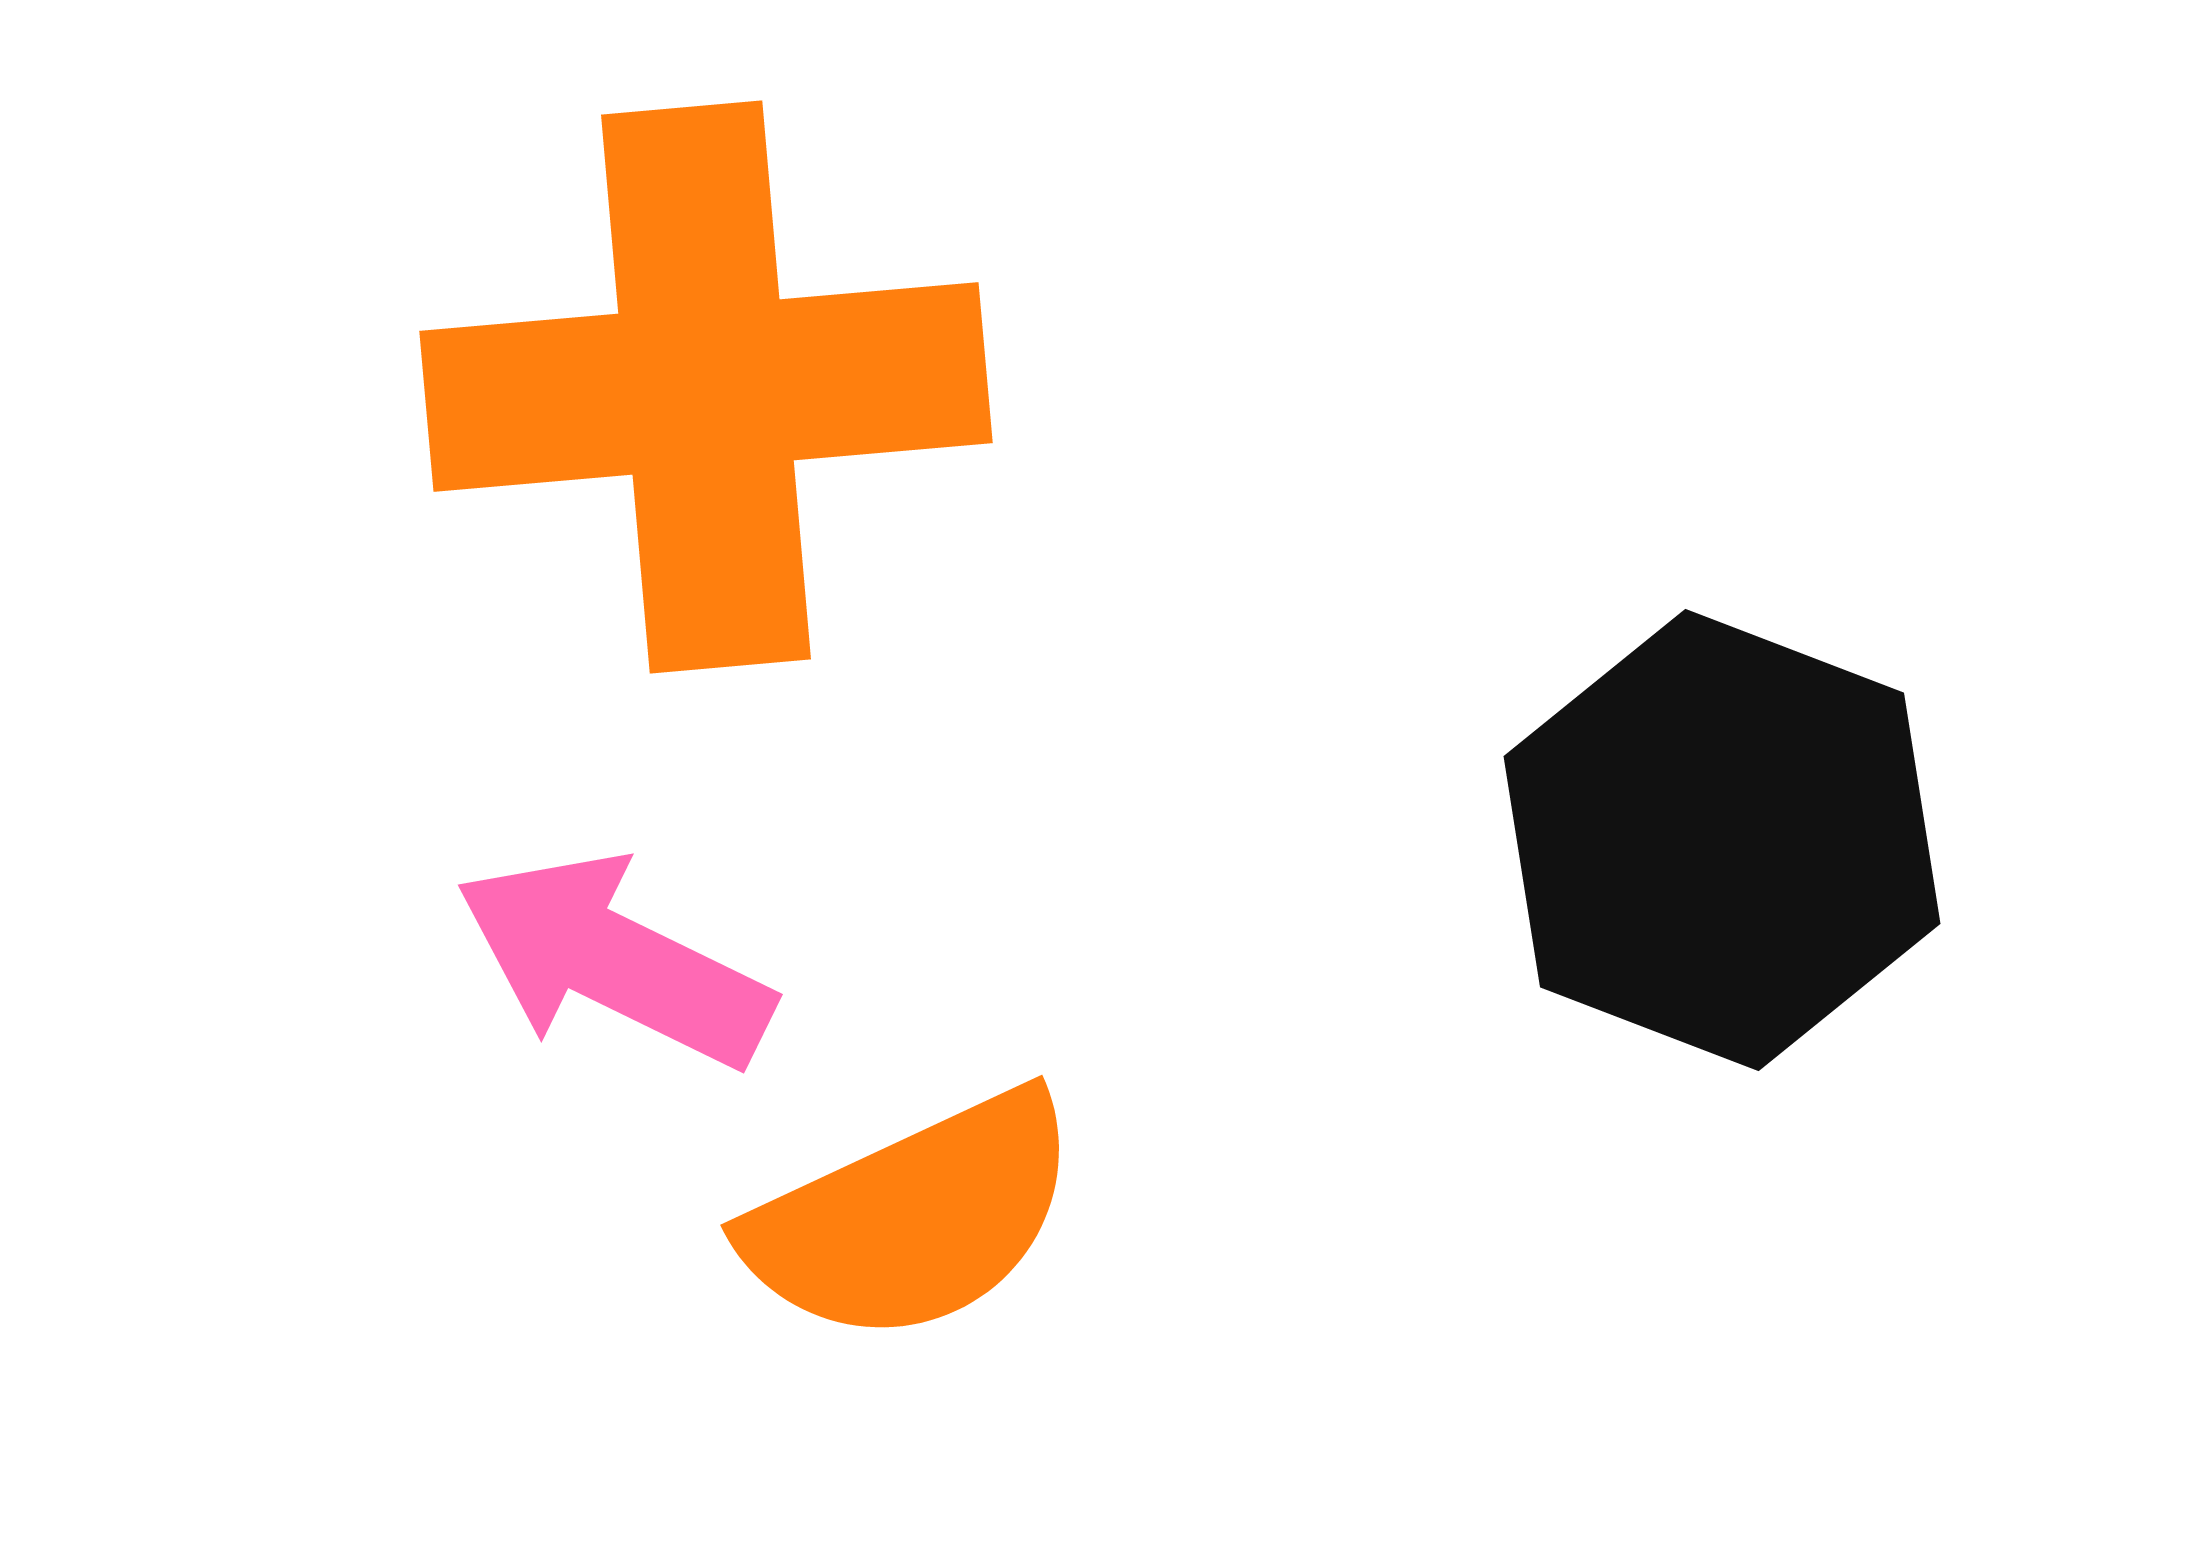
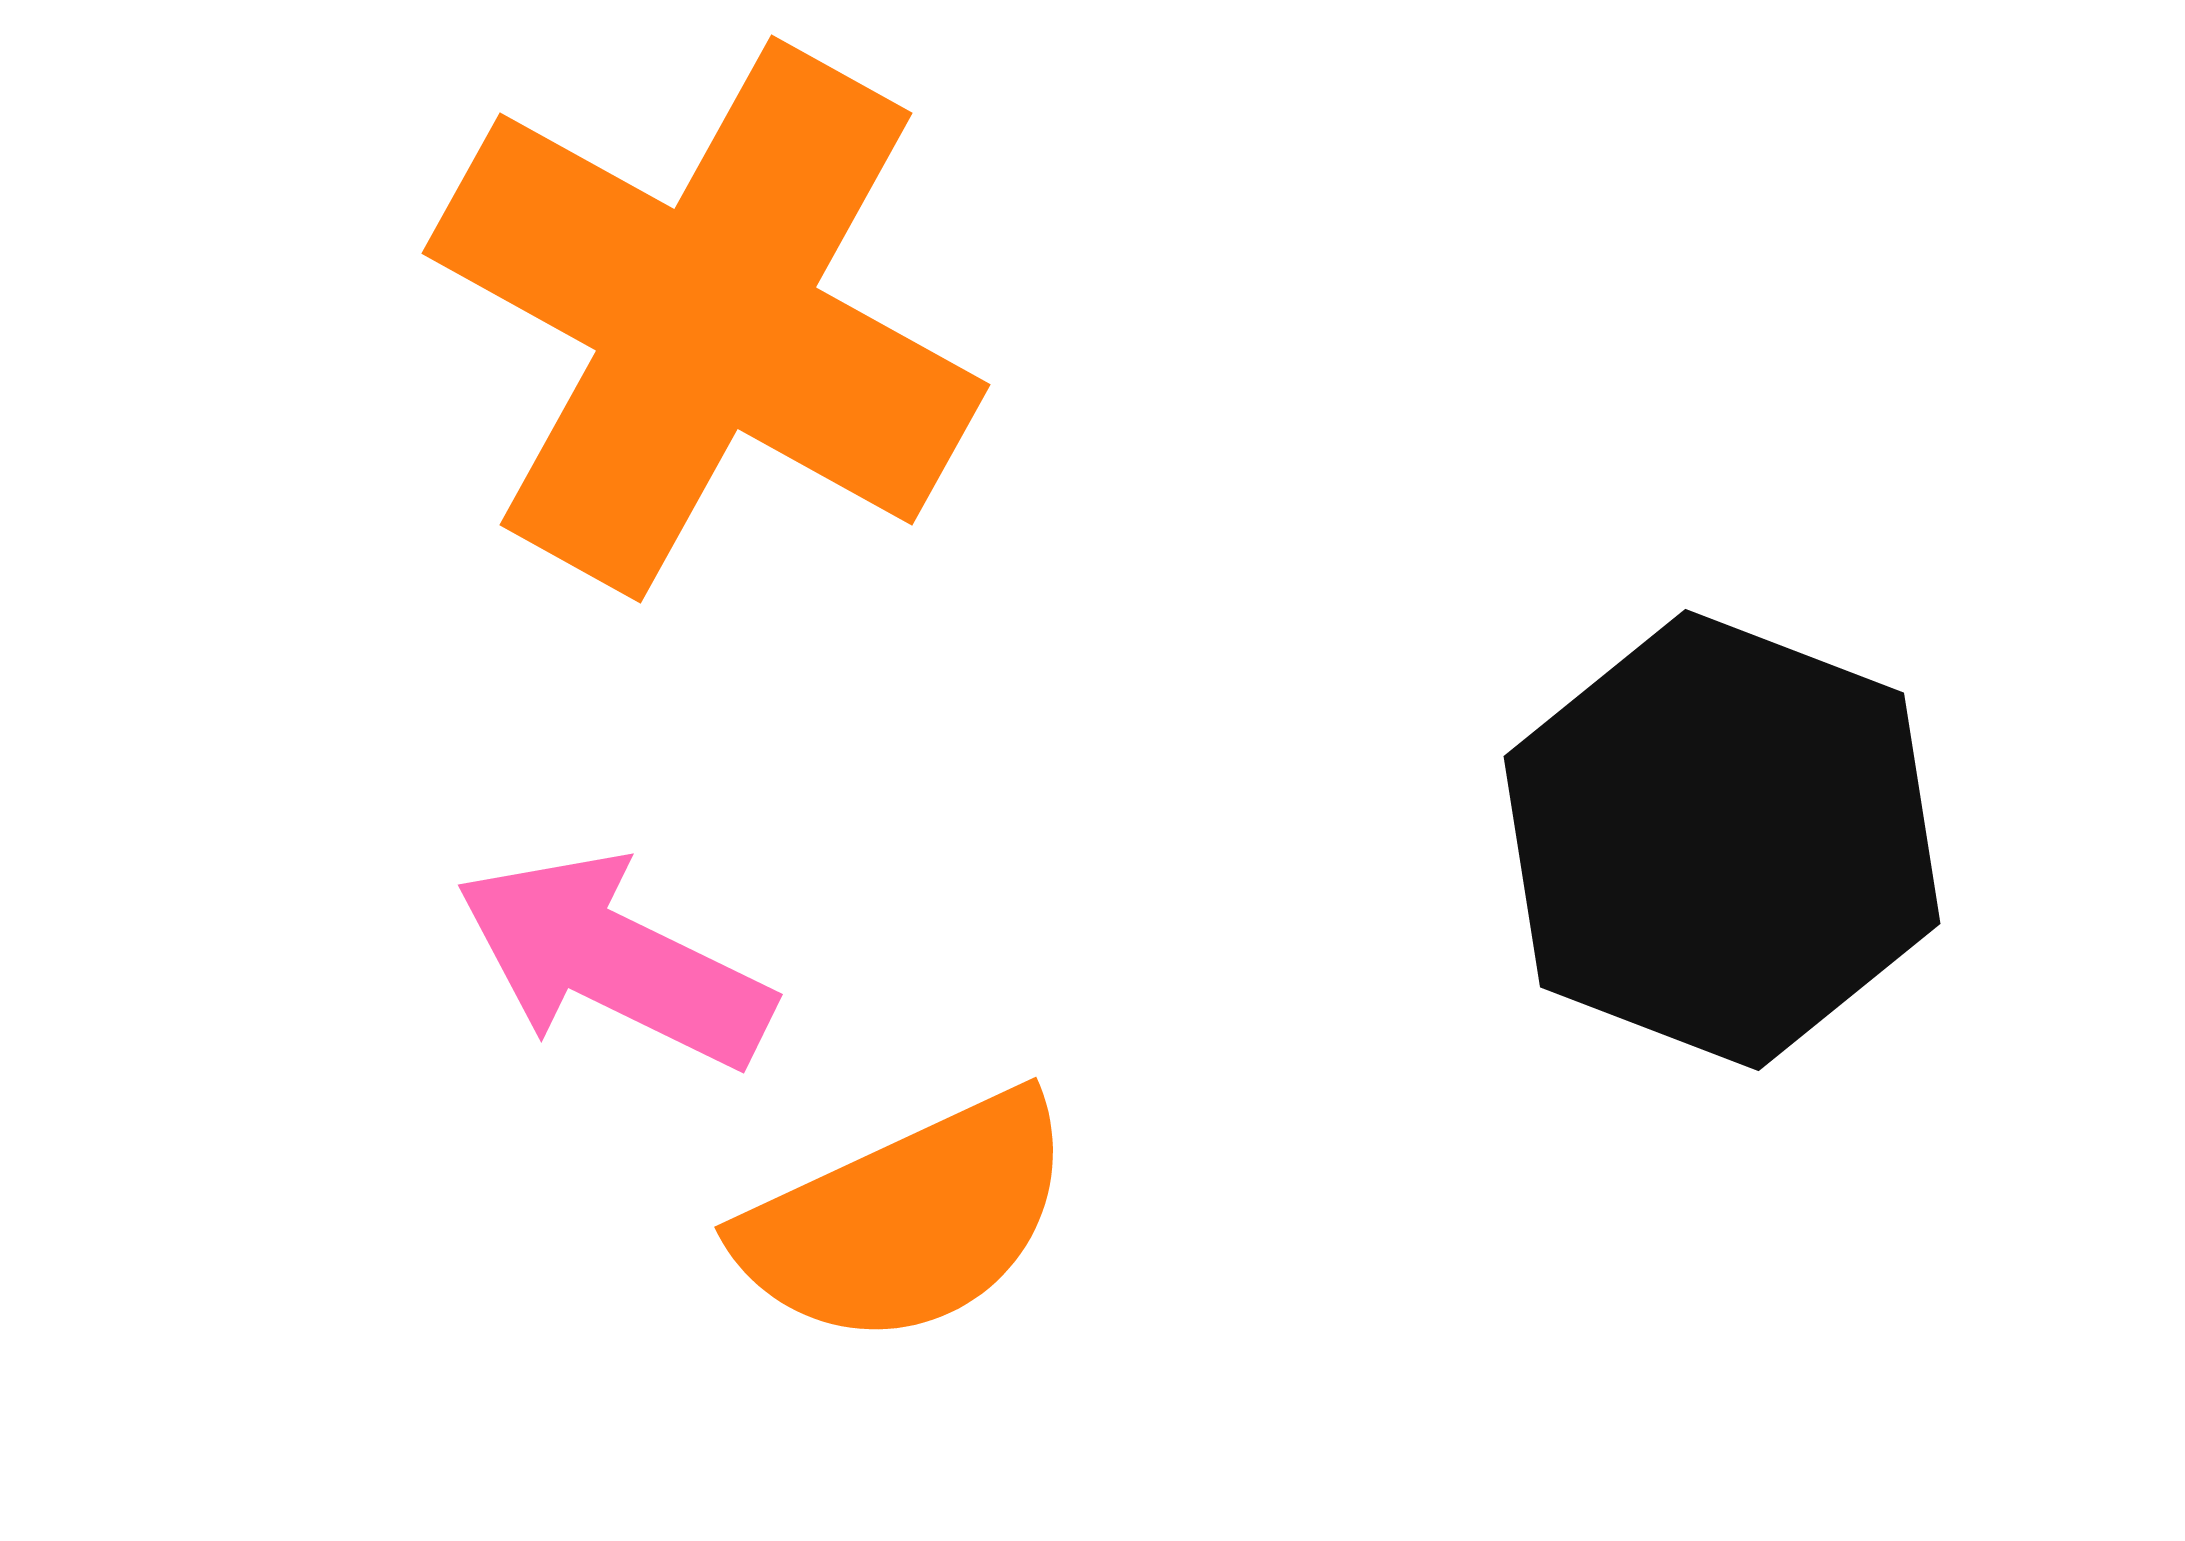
orange cross: moved 68 px up; rotated 34 degrees clockwise
orange semicircle: moved 6 px left, 2 px down
